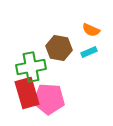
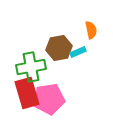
orange semicircle: rotated 126 degrees counterclockwise
brown hexagon: rotated 20 degrees counterclockwise
cyan rectangle: moved 11 px left
pink pentagon: rotated 12 degrees counterclockwise
